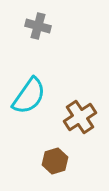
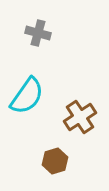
gray cross: moved 7 px down
cyan semicircle: moved 2 px left
